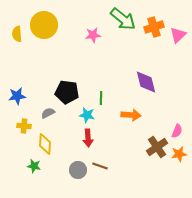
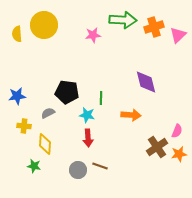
green arrow: moved 1 px down; rotated 36 degrees counterclockwise
